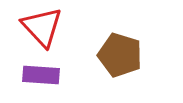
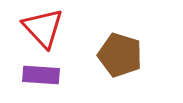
red triangle: moved 1 px right, 1 px down
